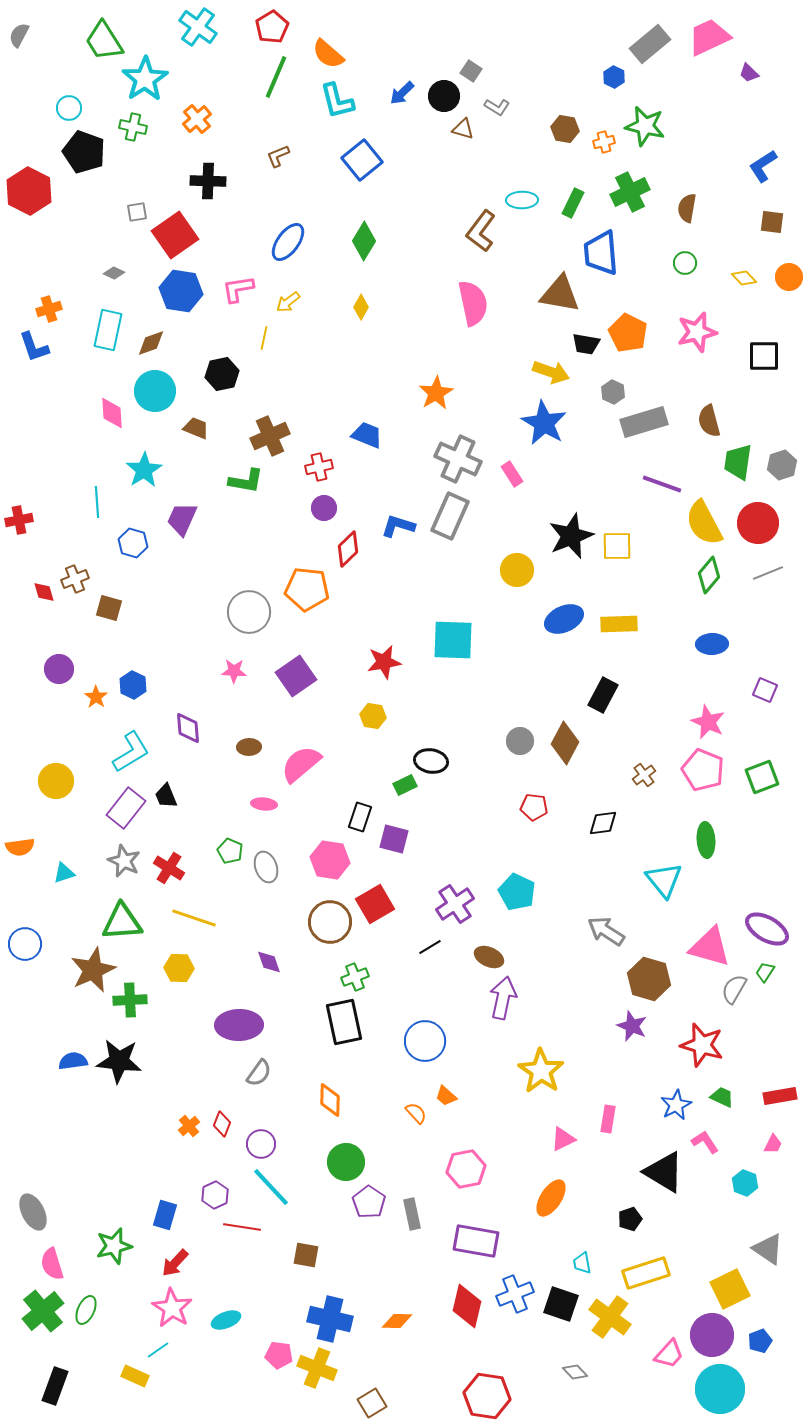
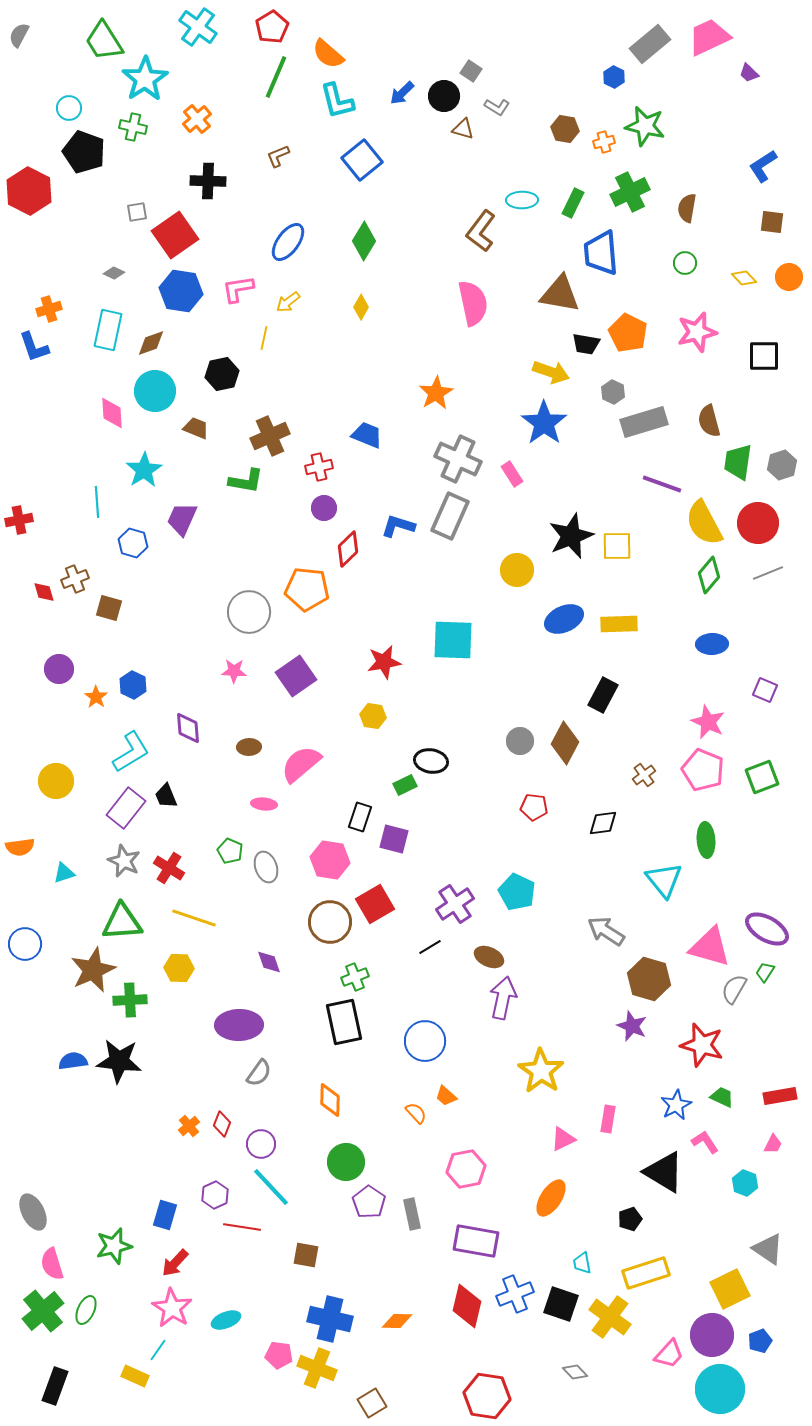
blue star at (544, 423): rotated 6 degrees clockwise
cyan line at (158, 1350): rotated 20 degrees counterclockwise
